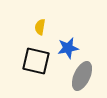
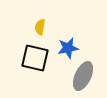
black square: moved 1 px left, 3 px up
gray ellipse: moved 1 px right
